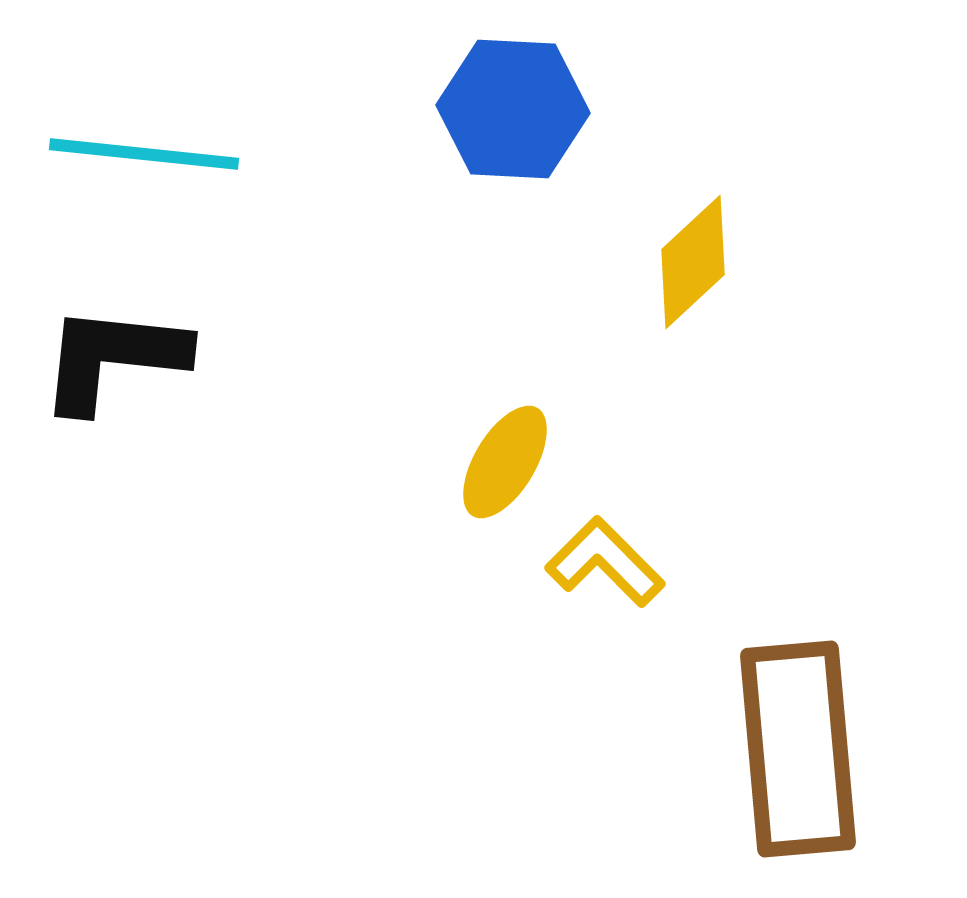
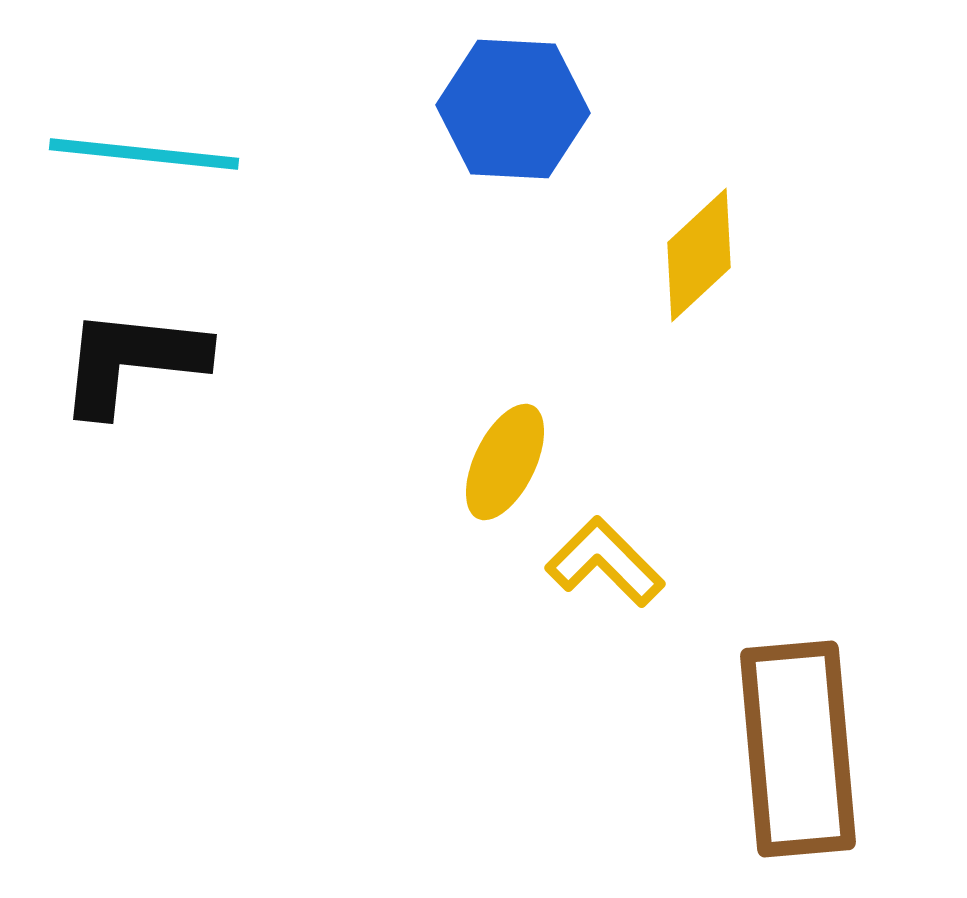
yellow diamond: moved 6 px right, 7 px up
black L-shape: moved 19 px right, 3 px down
yellow ellipse: rotated 5 degrees counterclockwise
